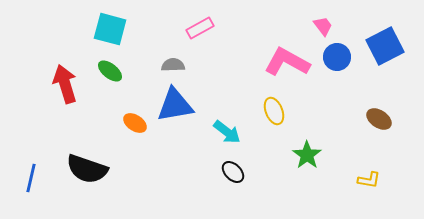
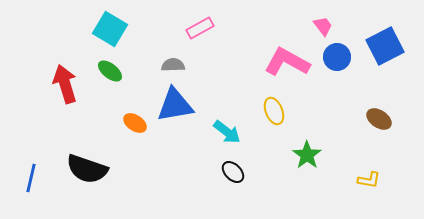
cyan square: rotated 16 degrees clockwise
